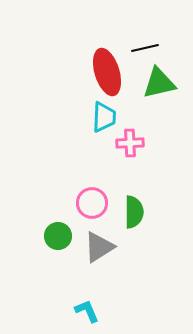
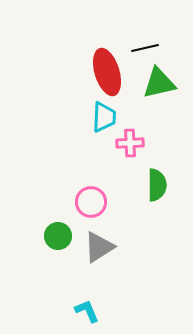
pink circle: moved 1 px left, 1 px up
green semicircle: moved 23 px right, 27 px up
